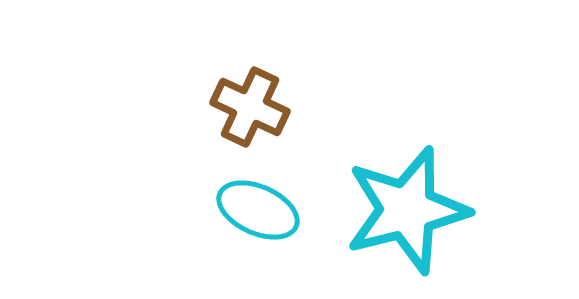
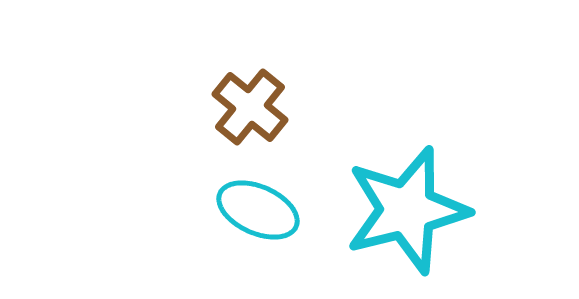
brown cross: rotated 14 degrees clockwise
